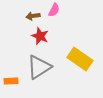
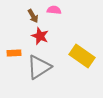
pink semicircle: rotated 112 degrees counterclockwise
brown arrow: rotated 112 degrees counterclockwise
yellow rectangle: moved 2 px right, 3 px up
orange rectangle: moved 3 px right, 28 px up
